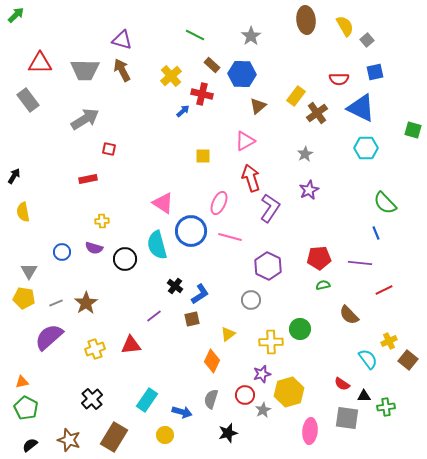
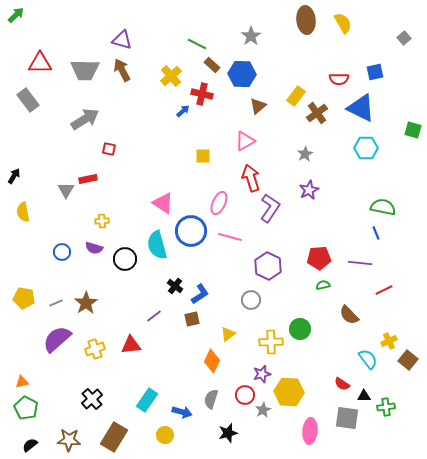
yellow semicircle at (345, 26): moved 2 px left, 3 px up
green line at (195, 35): moved 2 px right, 9 px down
gray square at (367, 40): moved 37 px right, 2 px up
green semicircle at (385, 203): moved 2 px left, 4 px down; rotated 145 degrees clockwise
gray triangle at (29, 271): moved 37 px right, 81 px up
purple semicircle at (49, 337): moved 8 px right, 2 px down
yellow hexagon at (289, 392): rotated 20 degrees clockwise
brown star at (69, 440): rotated 15 degrees counterclockwise
